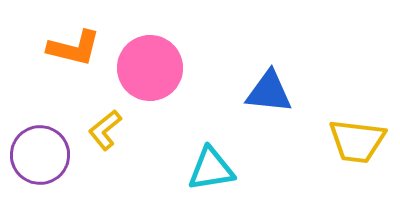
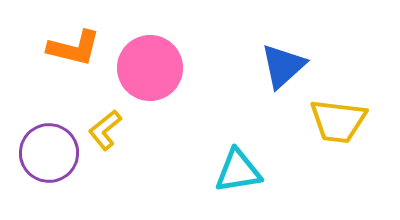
blue triangle: moved 14 px right, 26 px up; rotated 48 degrees counterclockwise
yellow trapezoid: moved 19 px left, 20 px up
purple circle: moved 9 px right, 2 px up
cyan triangle: moved 27 px right, 2 px down
